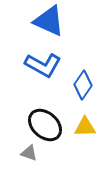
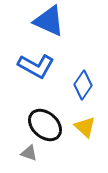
blue L-shape: moved 7 px left, 1 px down
yellow triangle: rotated 45 degrees clockwise
